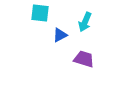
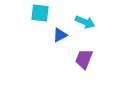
cyan arrow: rotated 90 degrees counterclockwise
purple trapezoid: rotated 85 degrees counterclockwise
